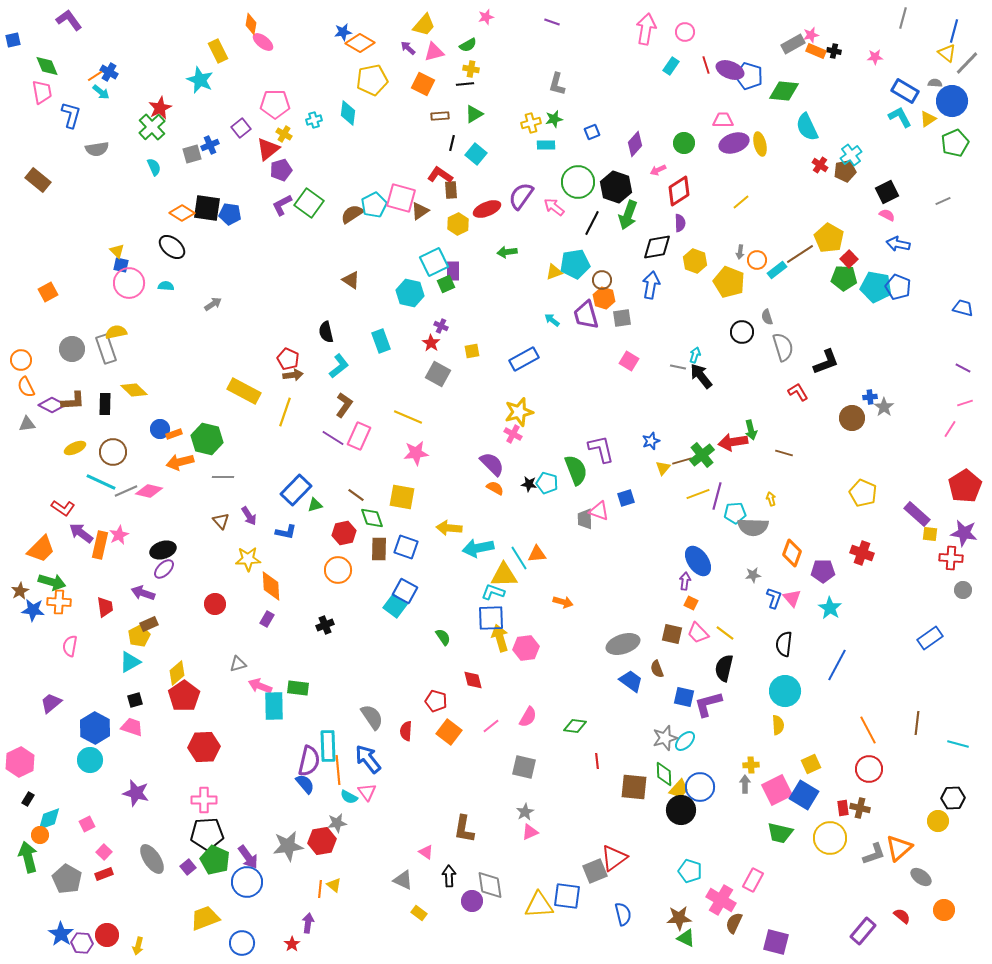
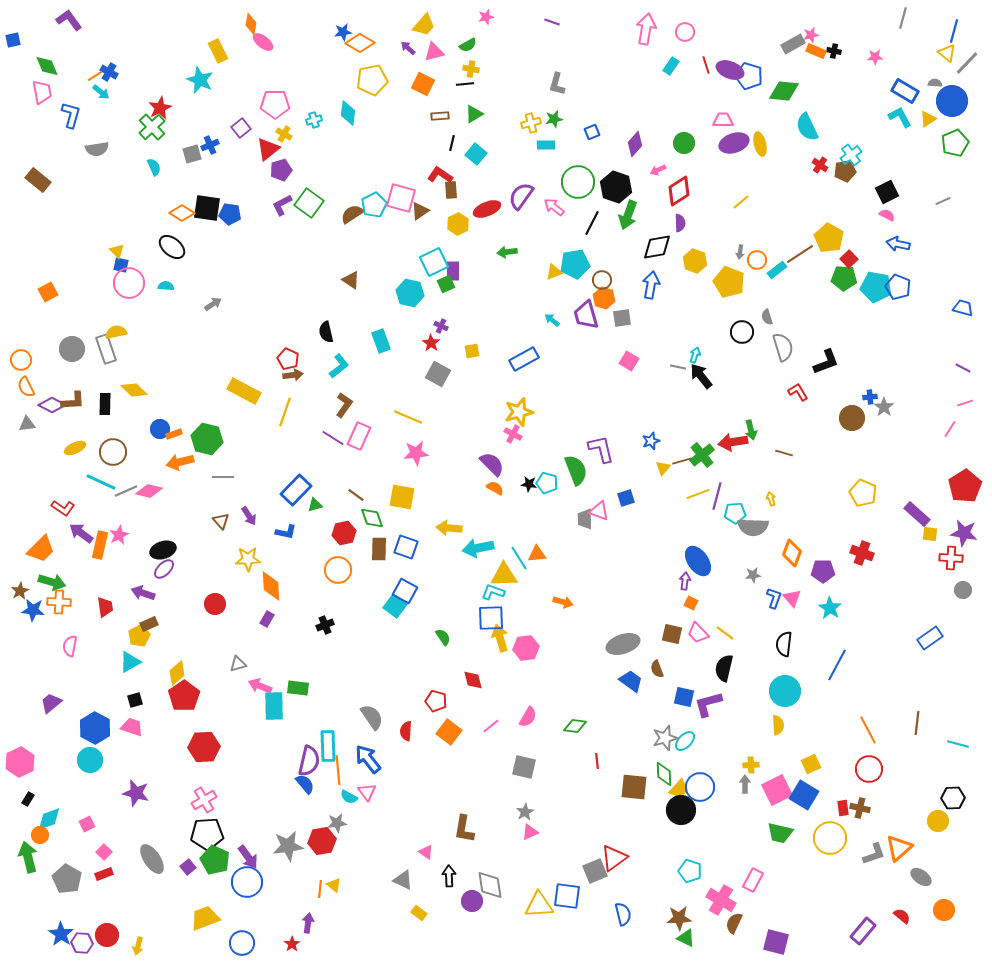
pink cross at (204, 800): rotated 30 degrees counterclockwise
